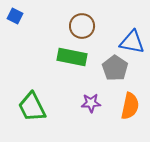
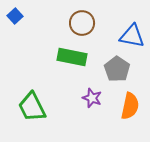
blue square: rotated 21 degrees clockwise
brown circle: moved 3 px up
blue triangle: moved 6 px up
gray pentagon: moved 2 px right, 1 px down
purple star: moved 1 px right, 5 px up; rotated 24 degrees clockwise
